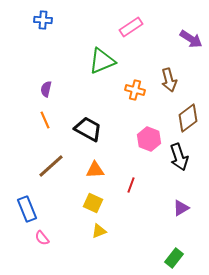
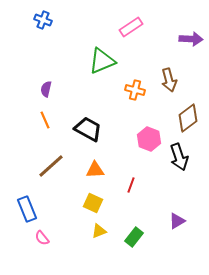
blue cross: rotated 18 degrees clockwise
purple arrow: rotated 30 degrees counterclockwise
purple triangle: moved 4 px left, 13 px down
green rectangle: moved 40 px left, 21 px up
